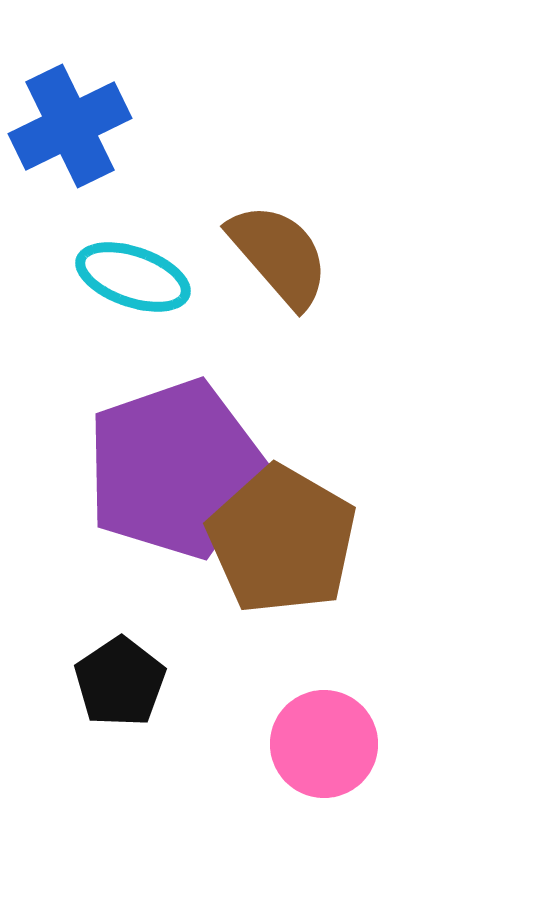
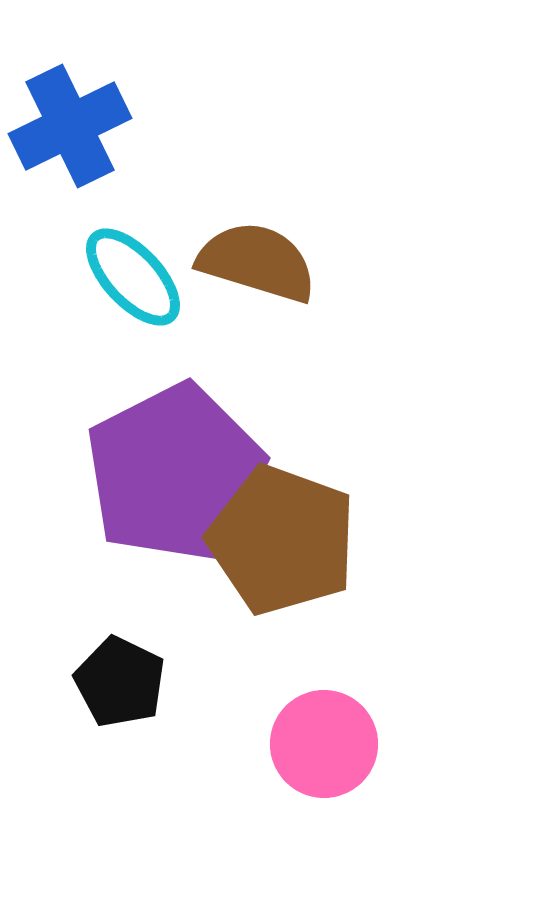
brown semicircle: moved 22 px left, 7 px down; rotated 32 degrees counterclockwise
cyan ellipse: rotated 28 degrees clockwise
purple pentagon: moved 4 px down; rotated 8 degrees counterclockwise
brown pentagon: rotated 10 degrees counterclockwise
black pentagon: rotated 12 degrees counterclockwise
